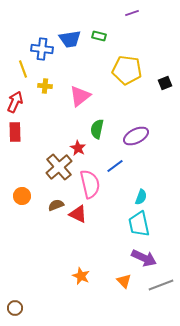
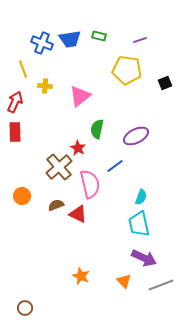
purple line: moved 8 px right, 27 px down
blue cross: moved 6 px up; rotated 15 degrees clockwise
brown circle: moved 10 px right
